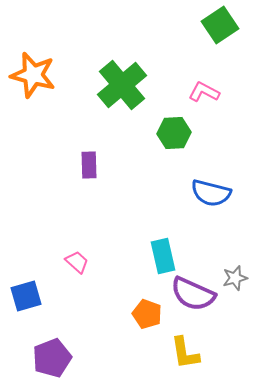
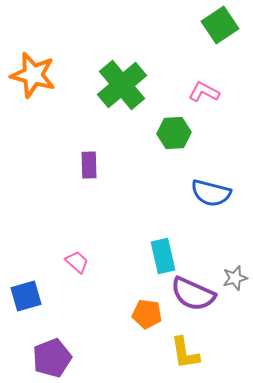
orange pentagon: rotated 12 degrees counterclockwise
